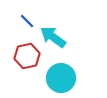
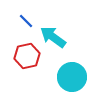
blue line: moved 1 px left
cyan circle: moved 11 px right, 1 px up
